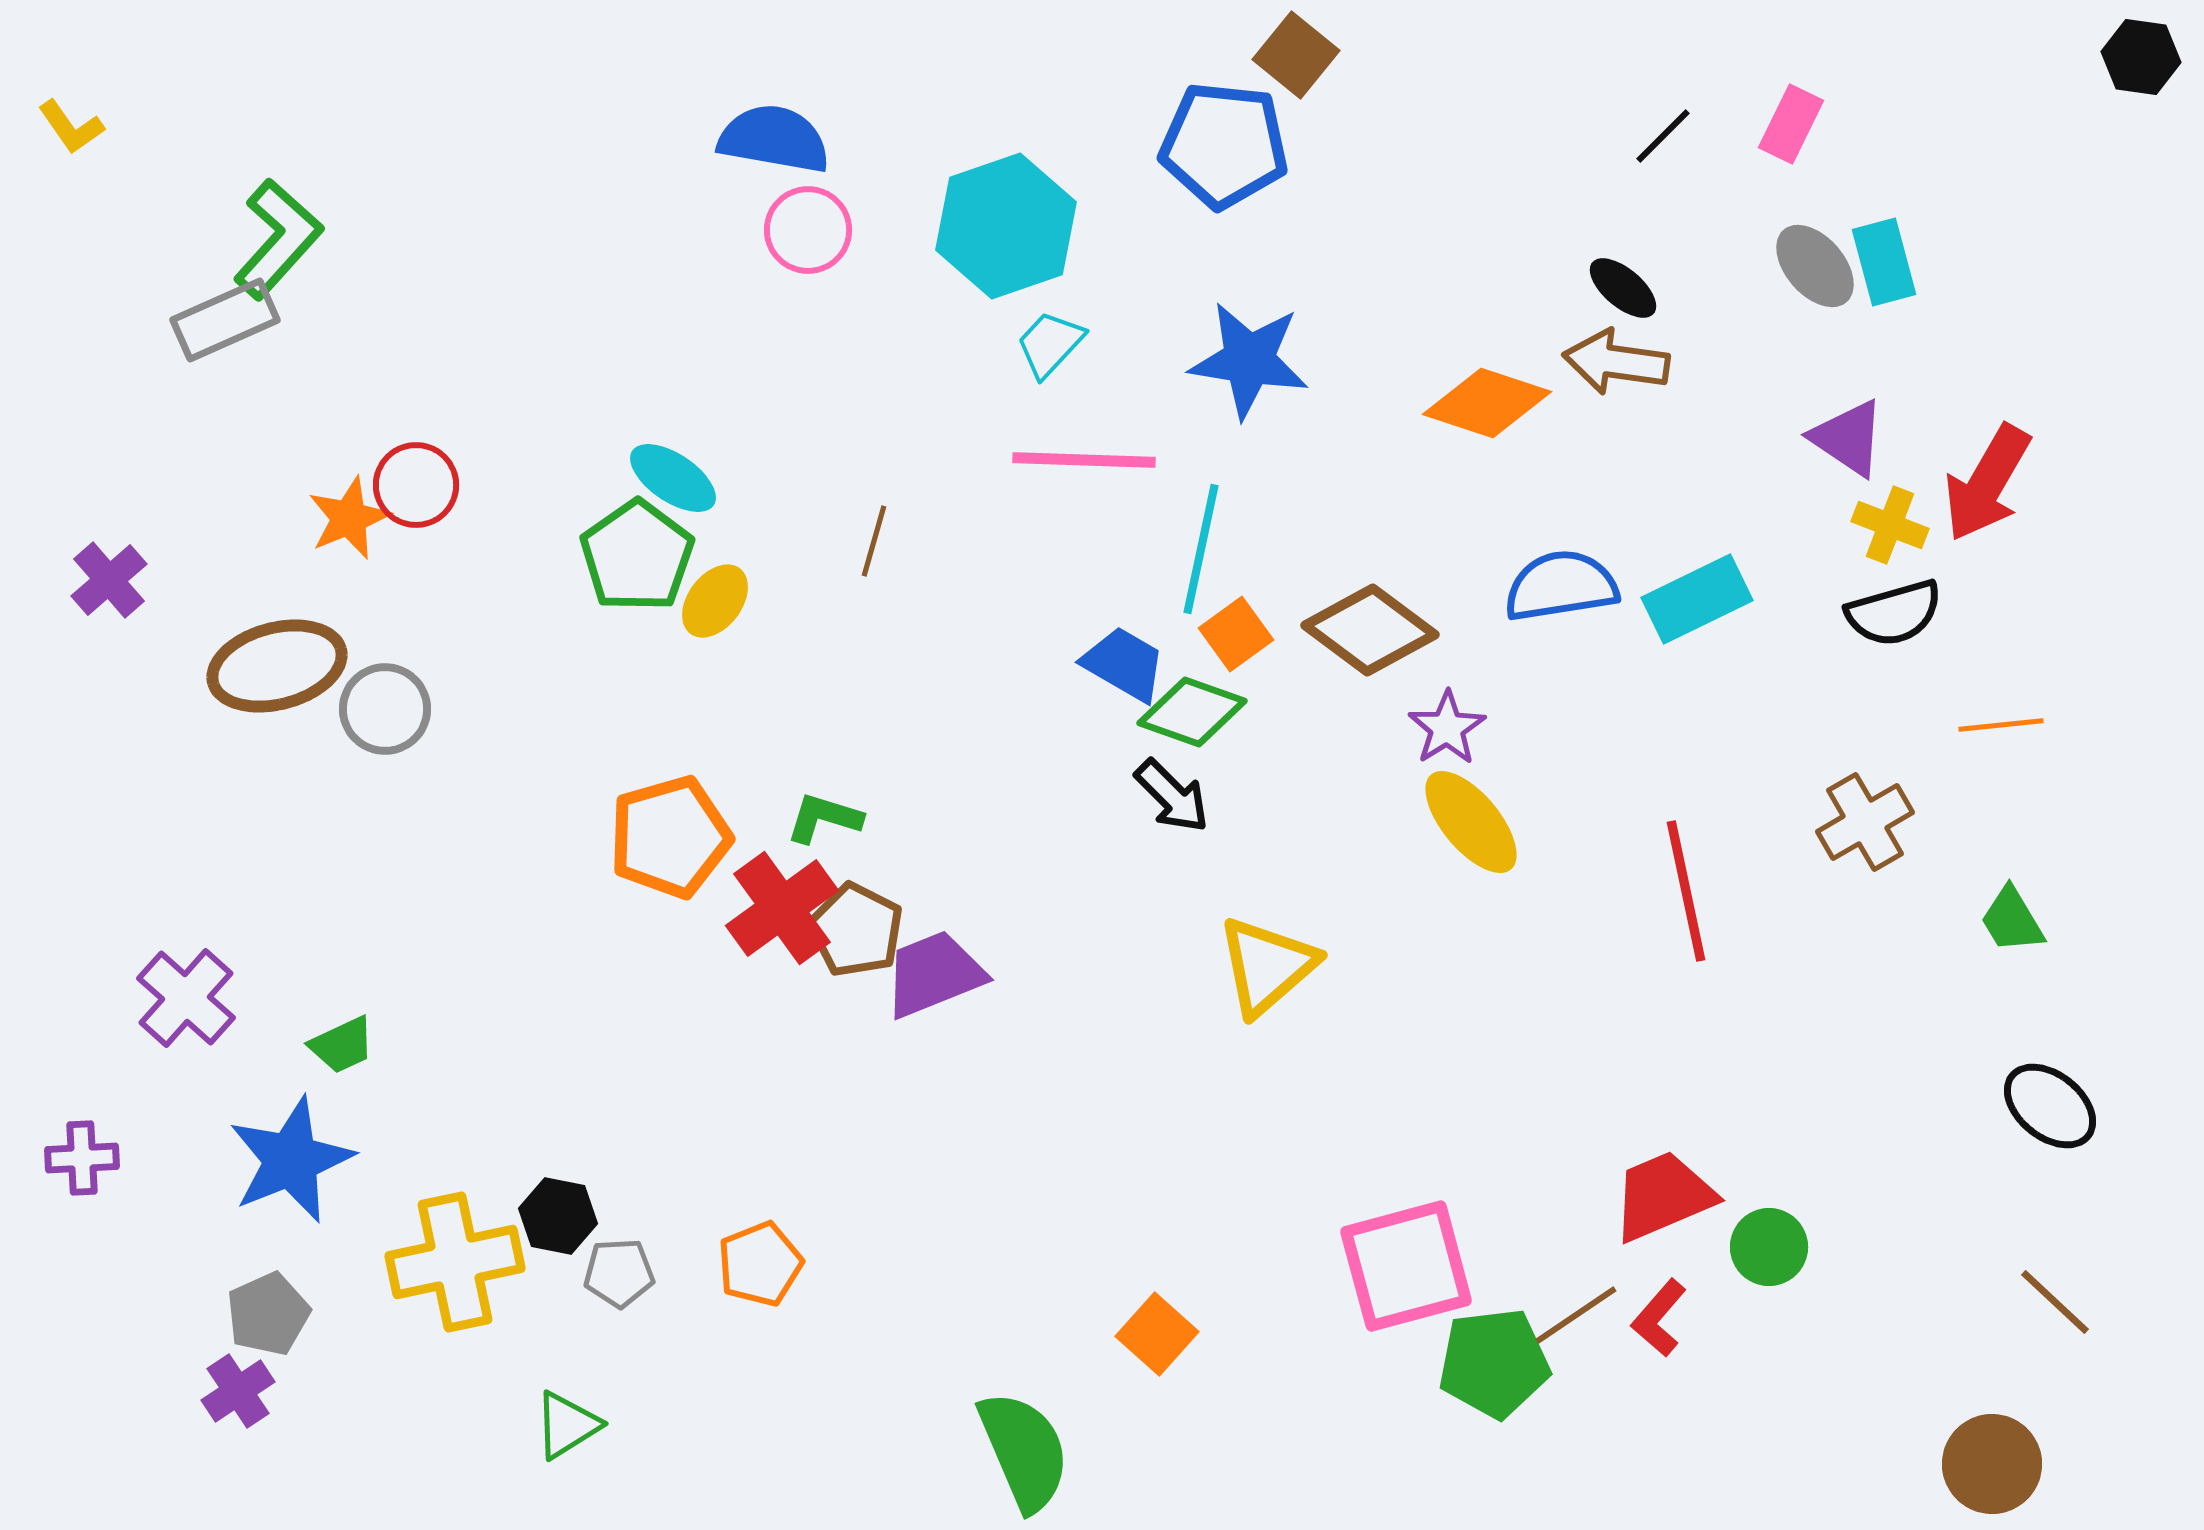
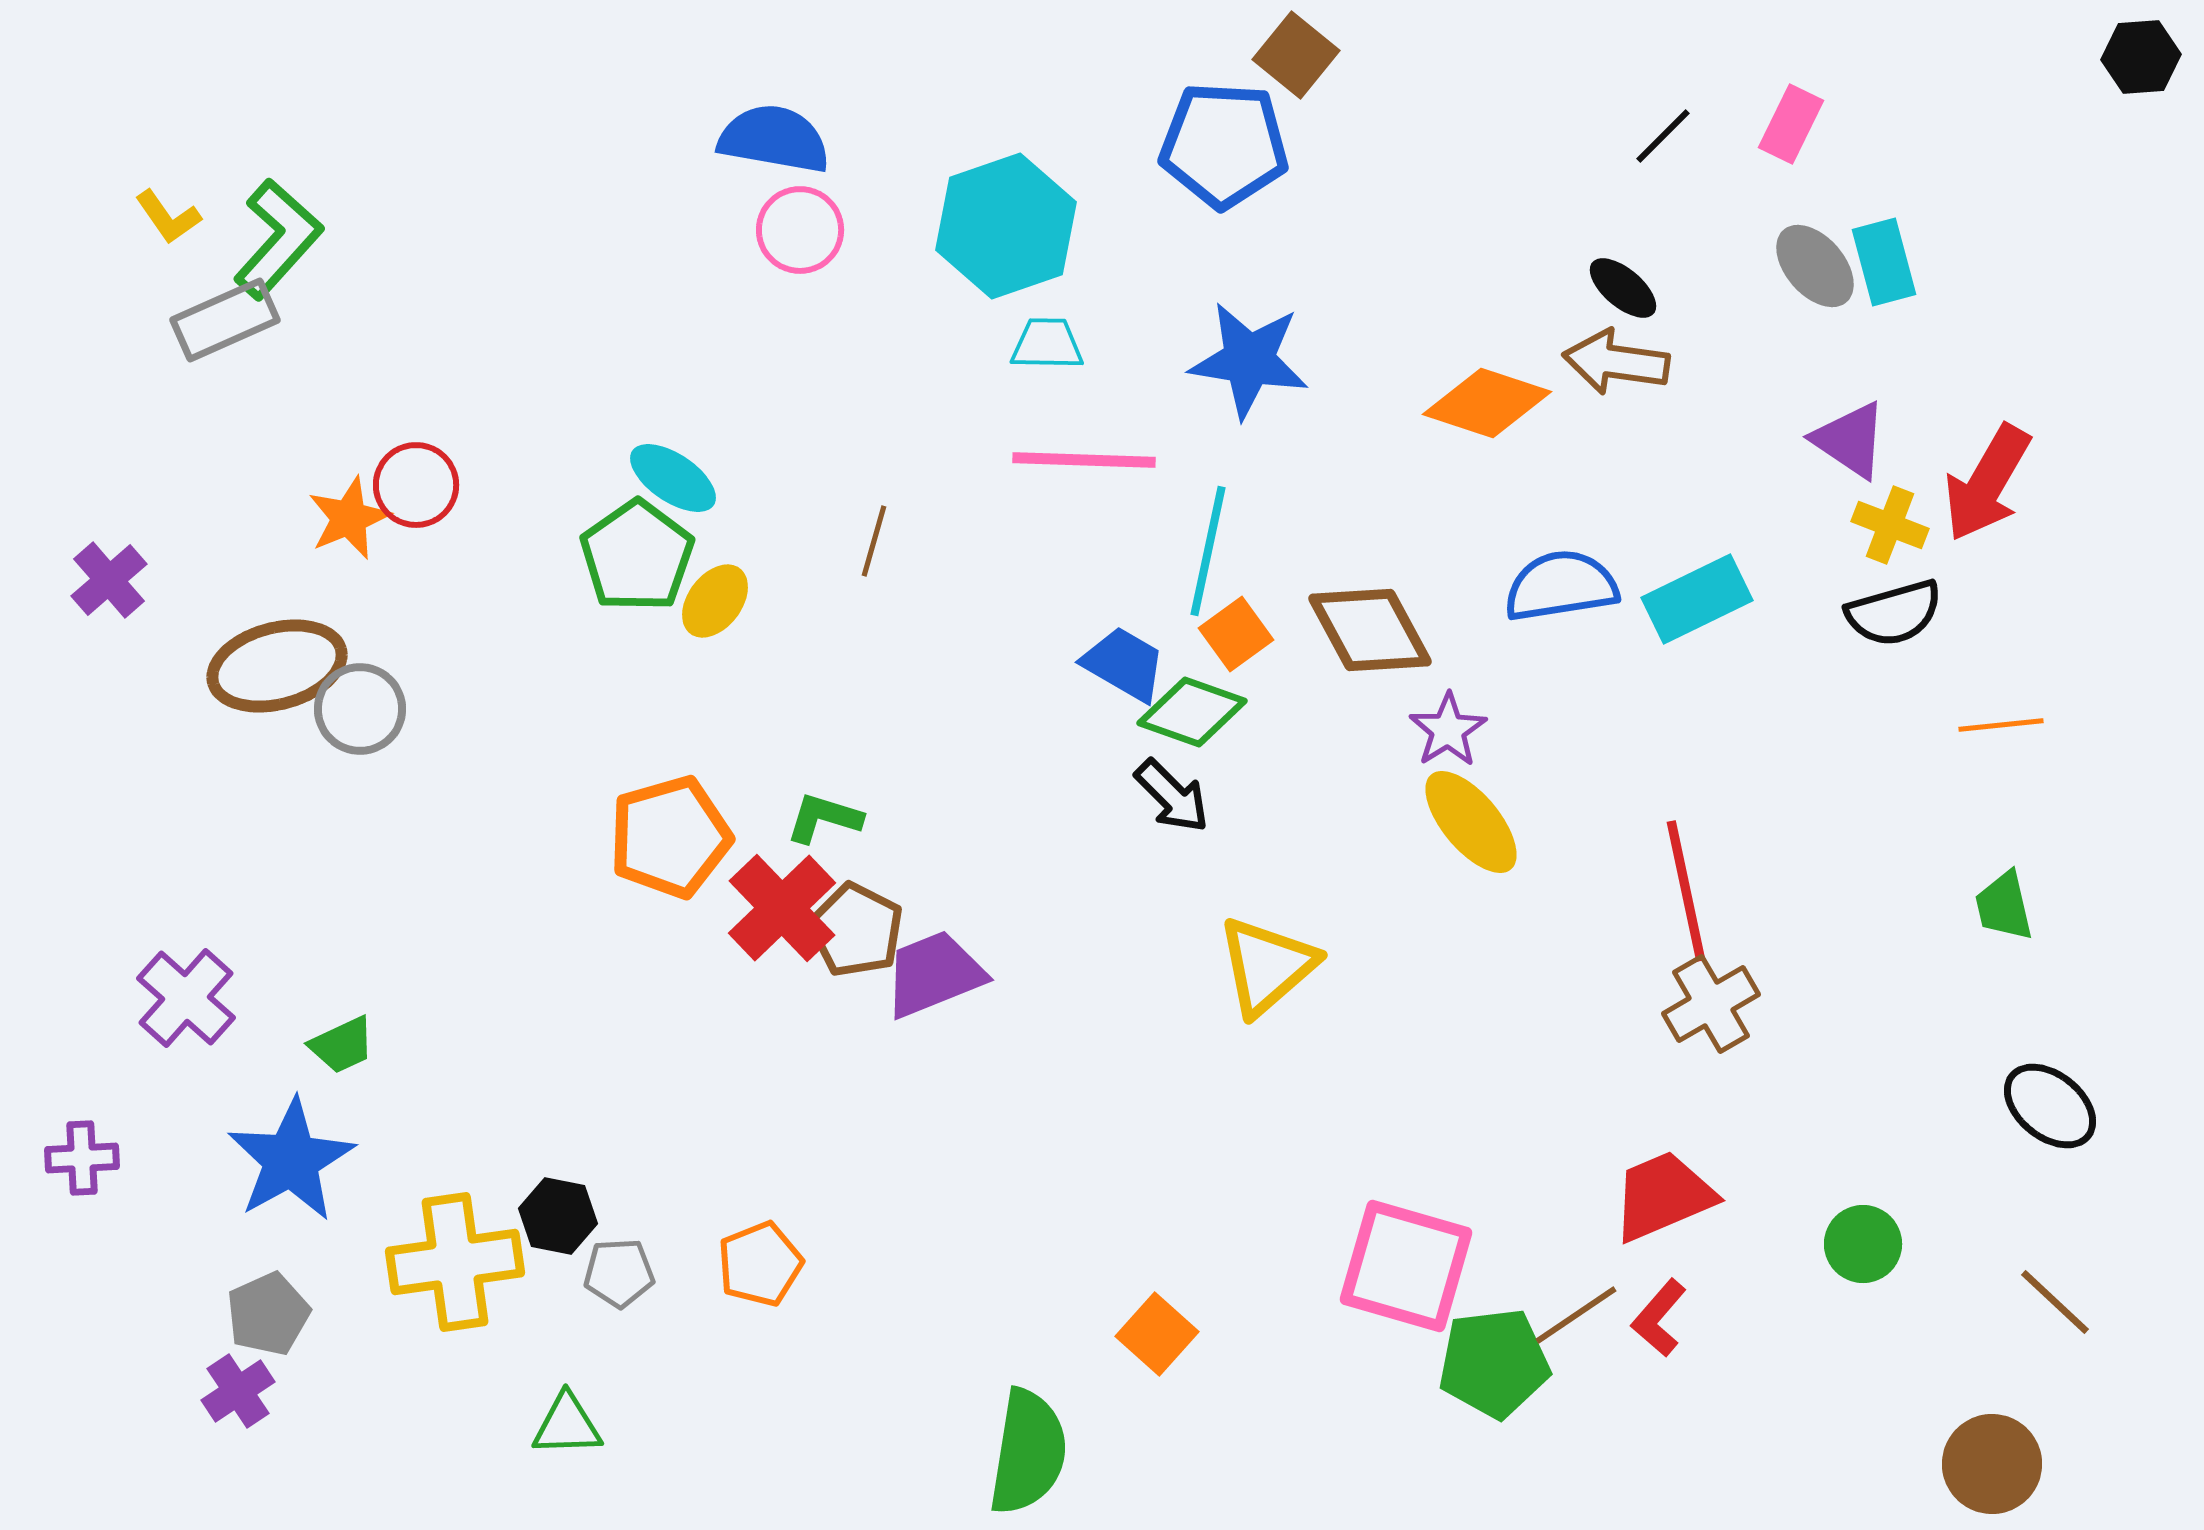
black hexagon at (2141, 57): rotated 12 degrees counterclockwise
yellow L-shape at (71, 127): moved 97 px right, 90 px down
blue pentagon at (1224, 145): rotated 3 degrees counterclockwise
pink circle at (808, 230): moved 8 px left
cyan trapezoid at (1050, 344): moved 3 px left; rotated 48 degrees clockwise
purple triangle at (1848, 438): moved 2 px right, 2 px down
cyan line at (1201, 549): moved 7 px right, 2 px down
brown diamond at (1370, 630): rotated 25 degrees clockwise
gray circle at (385, 709): moved 25 px left
purple star at (1447, 728): moved 1 px right, 2 px down
brown cross at (1865, 822): moved 154 px left, 182 px down
red cross at (782, 908): rotated 8 degrees counterclockwise
green trapezoid at (2012, 920): moved 8 px left, 14 px up; rotated 18 degrees clockwise
blue star at (291, 1160): rotated 7 degrees counterclockwise
green circle at (1769, 1247): moved 94 px right, 3 px up
yellow cross at (455, 1262): rotated 4 degrees clockwise
pink square at (1406, 1266): rotated 31 degrees clockwise
green triangle at (567, 1425): rotated 30 degrees clockwise
green semicircle at (1024, 1451): moved 4 px right, 1 px down; rotated 32 degrees clockwise
